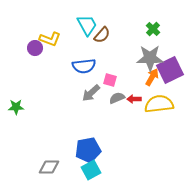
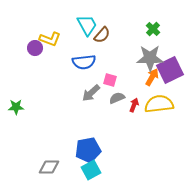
blue semicircle: moved 4 px up
red arrow: moved 6 px down; rotated 112 degrees clockwise
